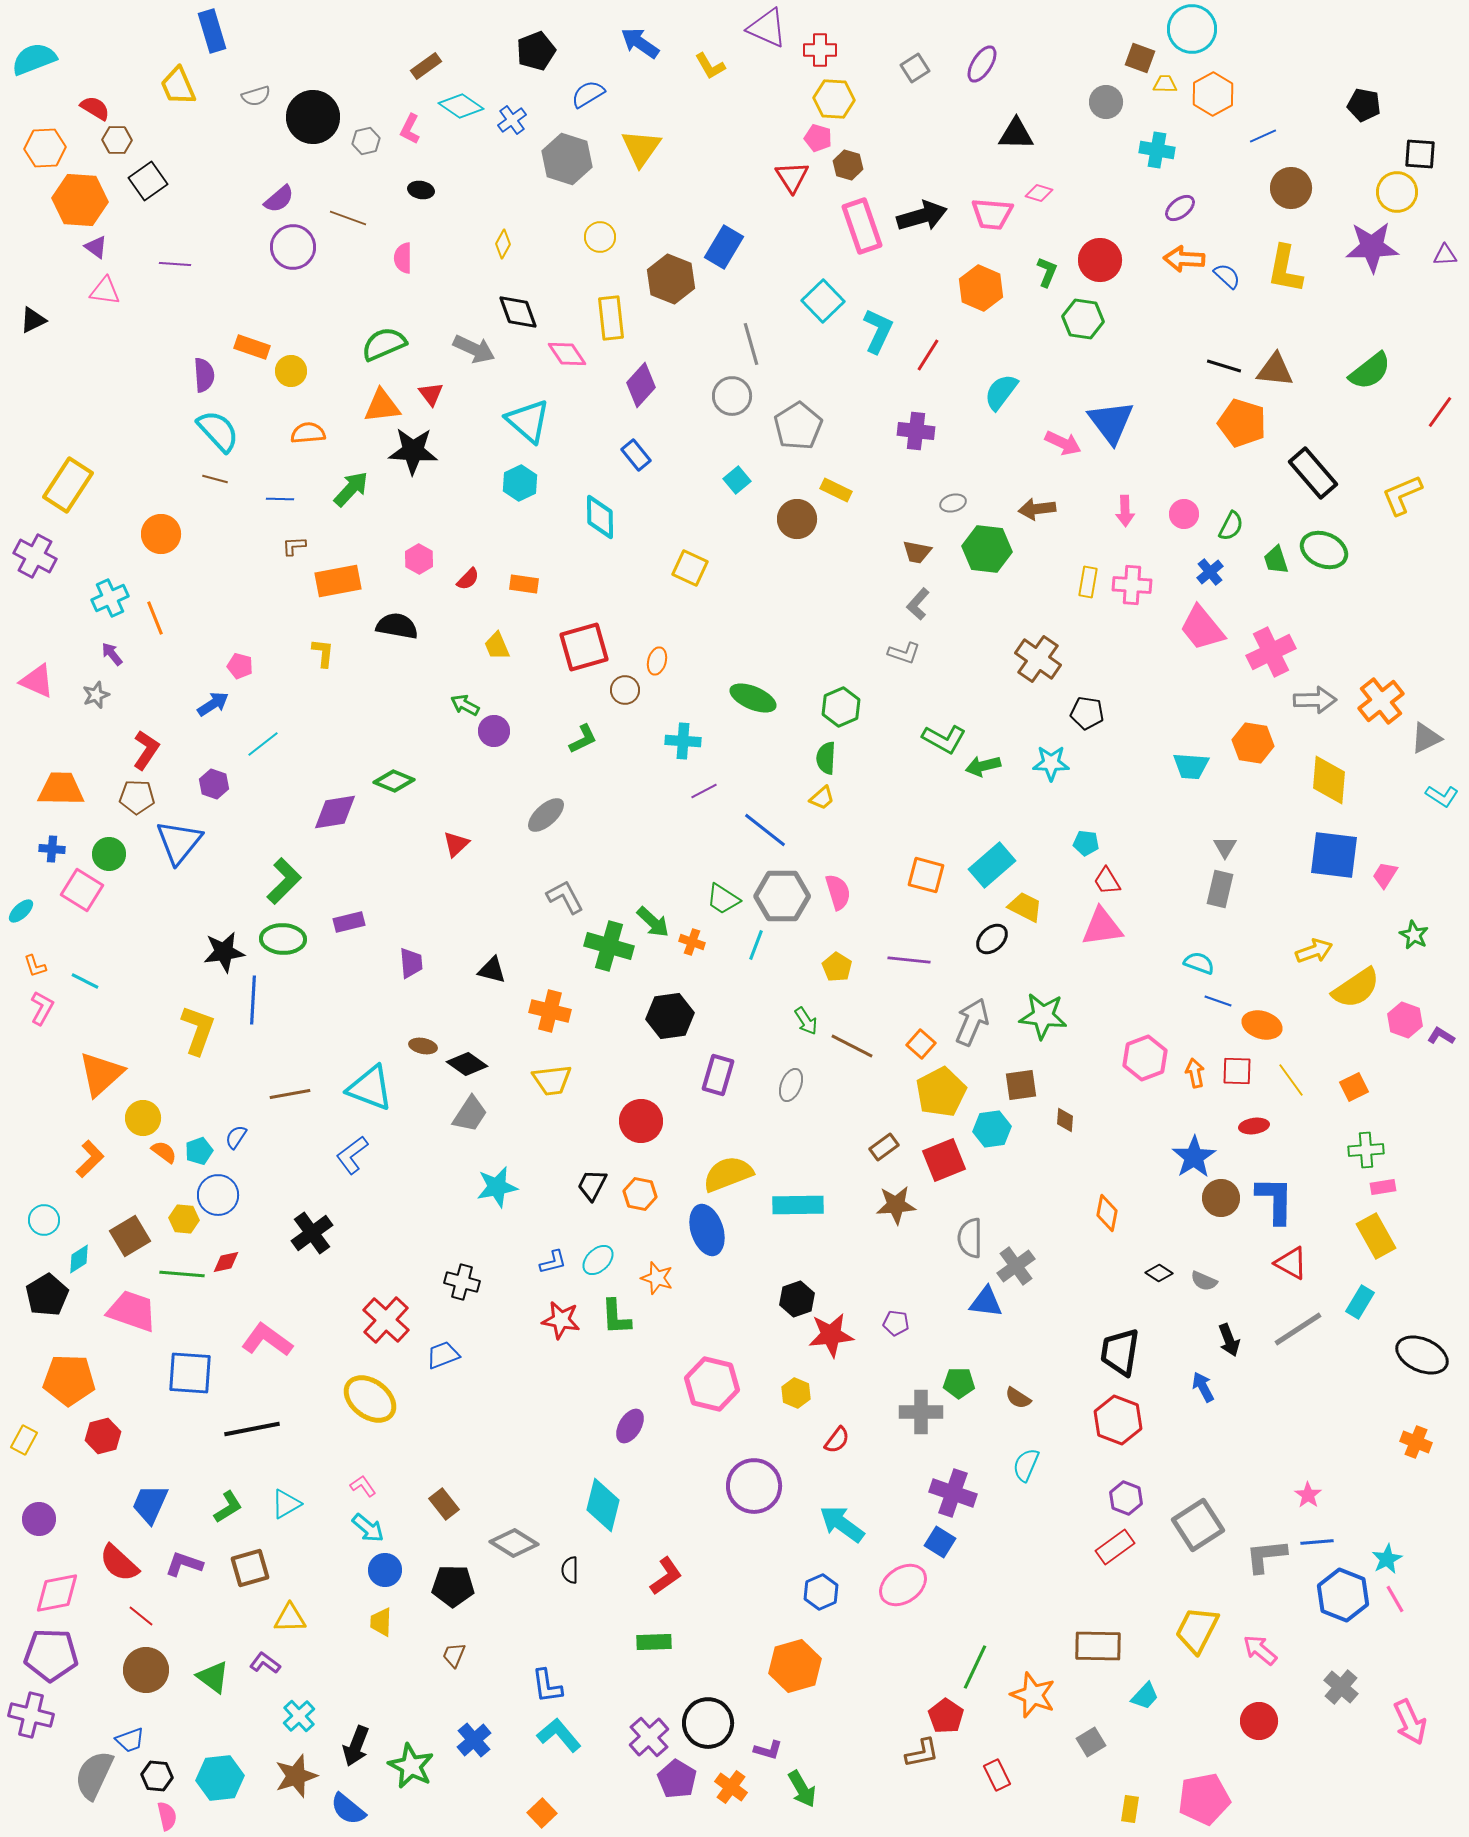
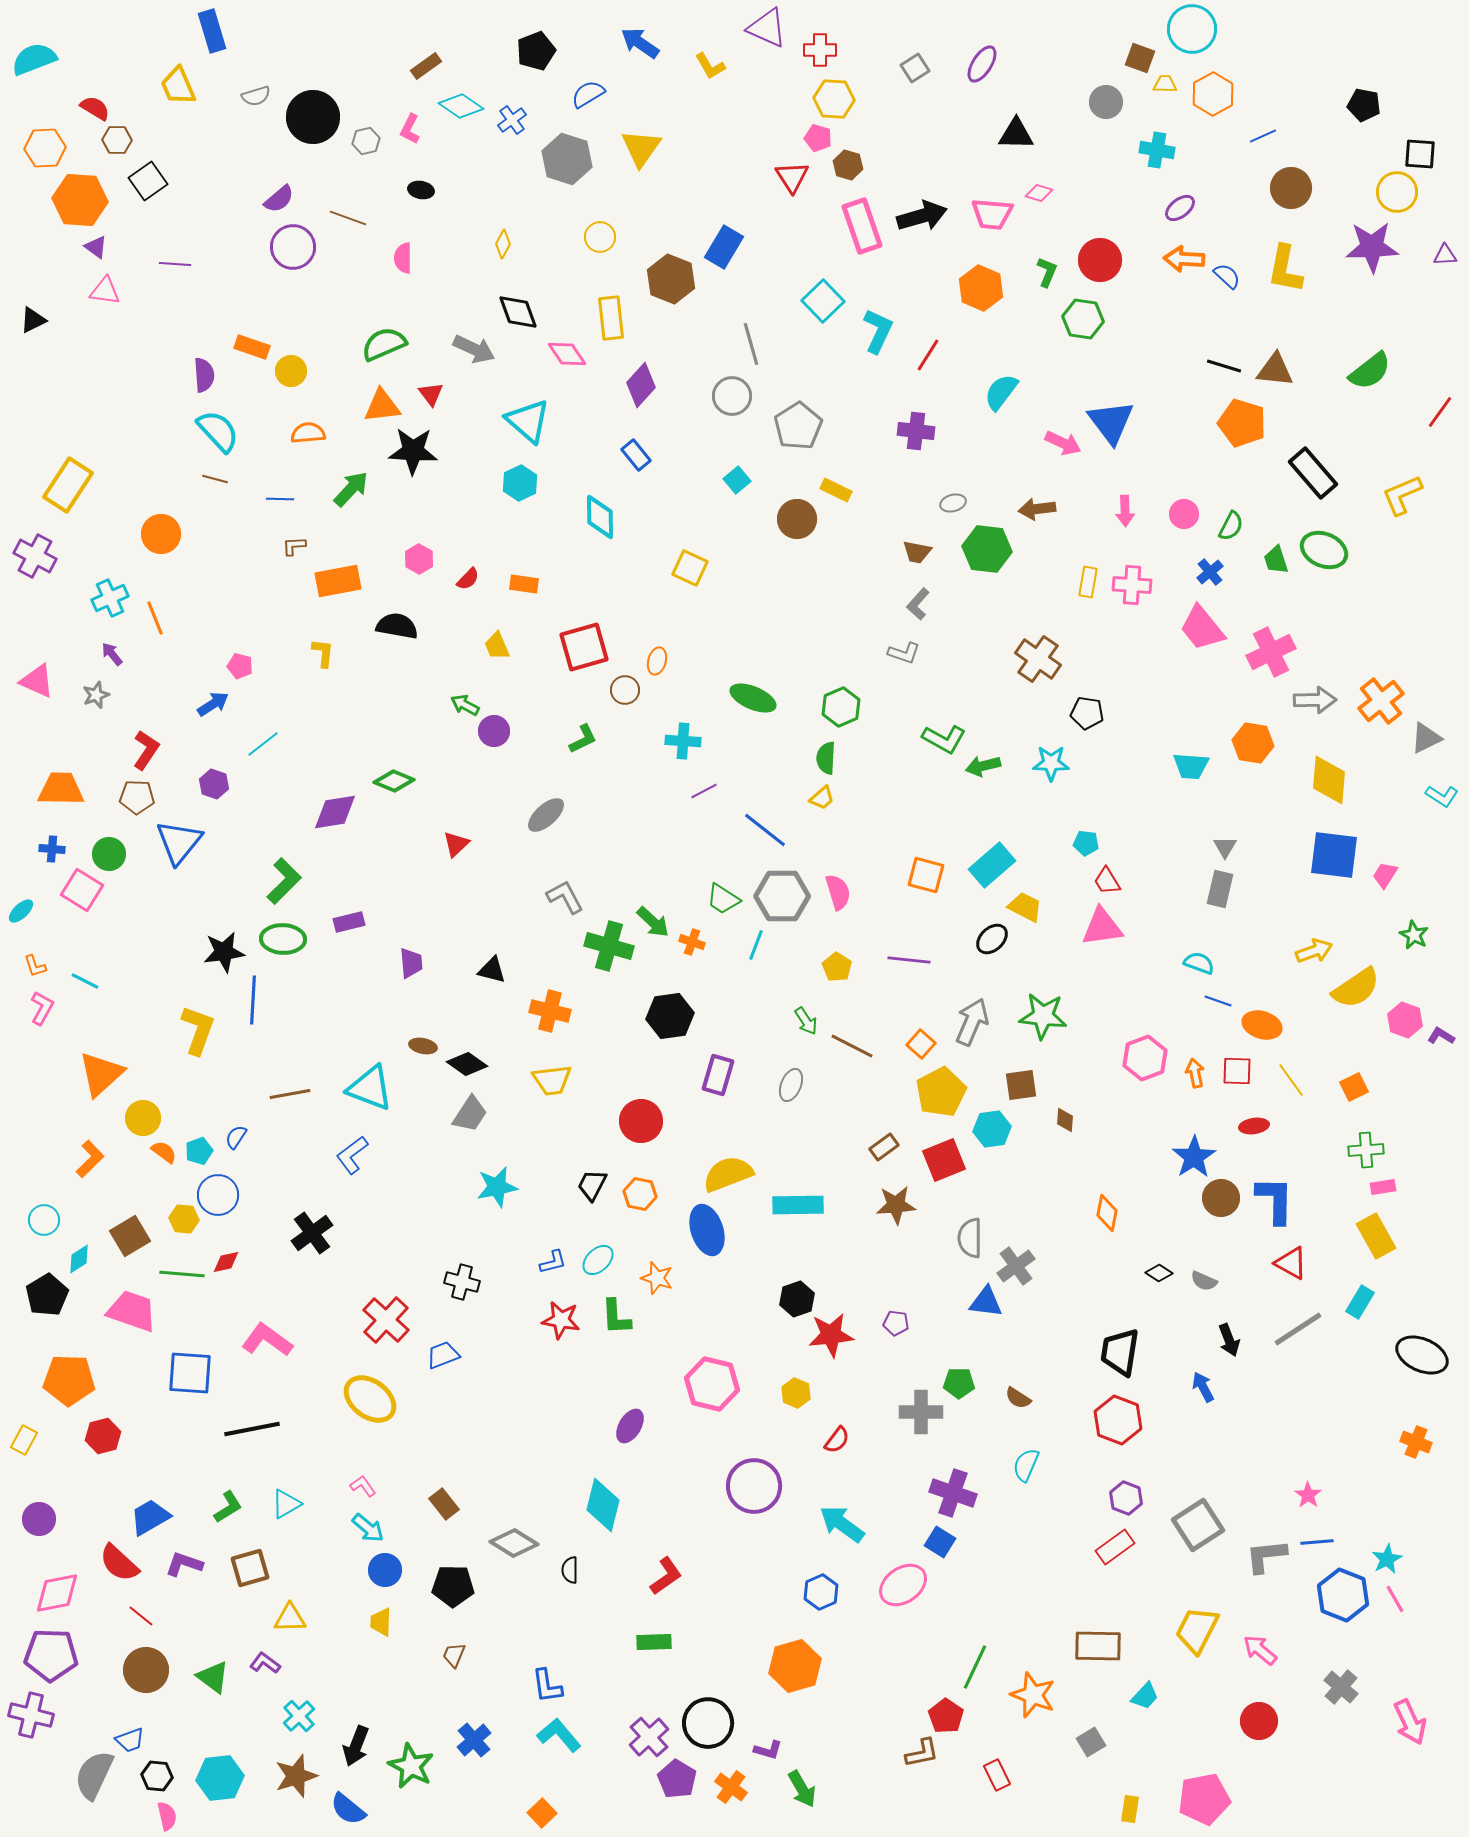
blue trapezoid at (150, 1504): moved 13 px down; rotated 36 degrees clockwise
